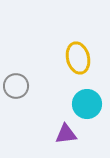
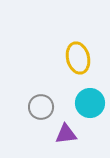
gray circle: moved 25 px right, 21 px down
cyan circle: moved 3 px right, 1 px up
